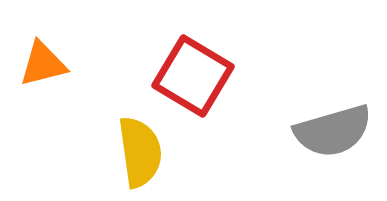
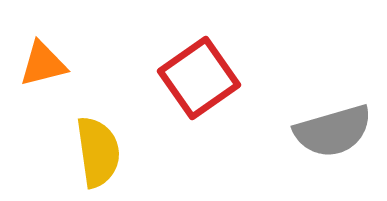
red square: moved 6 px right, 2 px down; rotated 24 degrees clockwise
yellow semicircle: moved 42 px left
